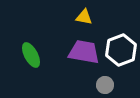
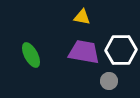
yellow triangle: moved 2 px left
white hexagon: rotated 20 degrees clockwise
gray circle: moved 4 px right, 4 px up
